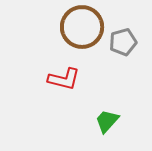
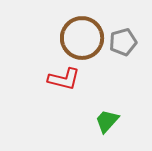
brown circle: moved 11 px down
